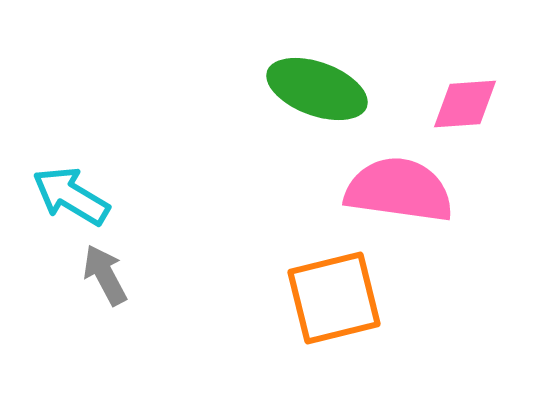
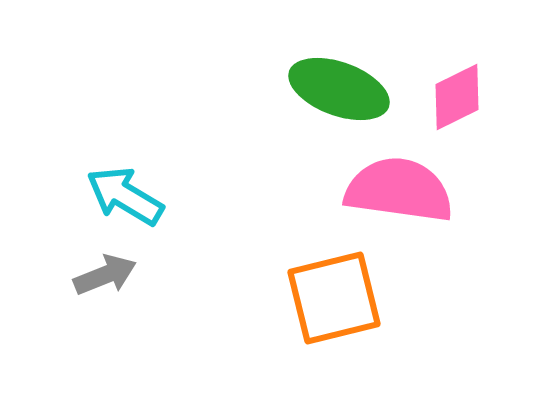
green ellipse: moved 22 px right
pink diamond: moved 8 px left, 7 px up; rotated 22 degrees counterclockwise
cyan arrow: moved 54 px right
gray arrow: rotated 96 degrees clockwise
